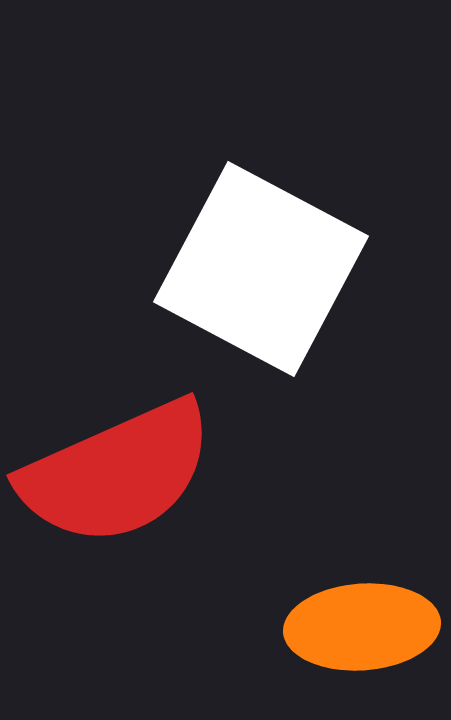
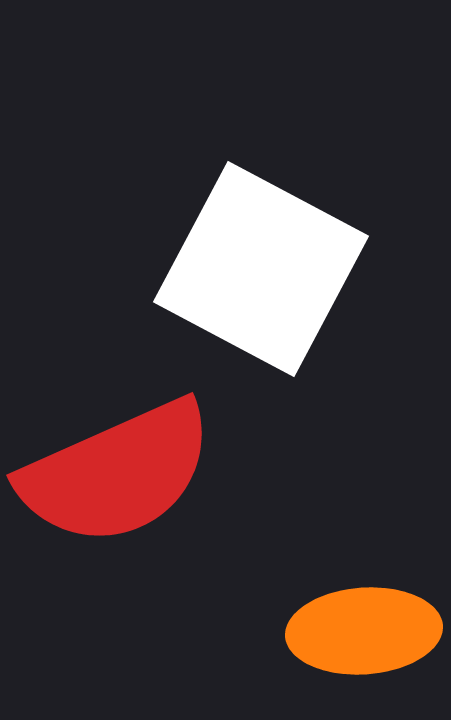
orange ellipse: moved 2 px right, 4 px down
